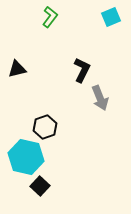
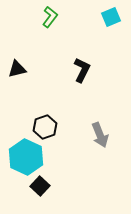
gray arrow: moved 37 px down
cyan hexagon: rotated 12 degrees clockwise
